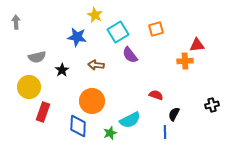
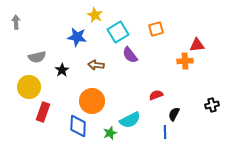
red semicircle: rotated 40 degrees counterclockwise
